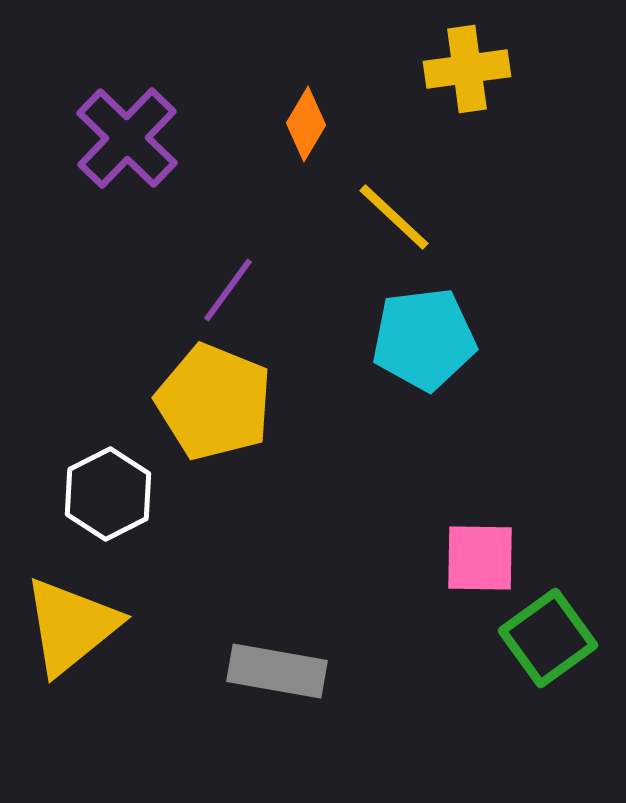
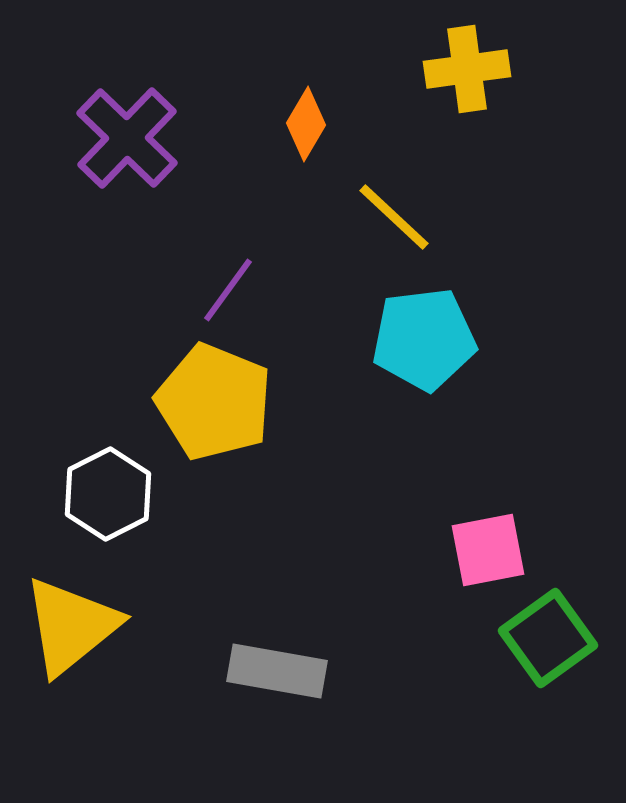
pink square: moved 8 px right, 8 px up; rotated 12 degrees counterclockwise
